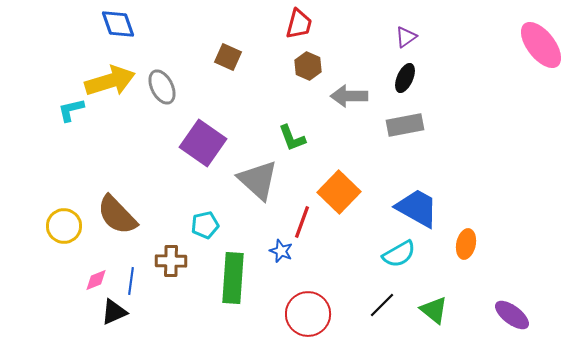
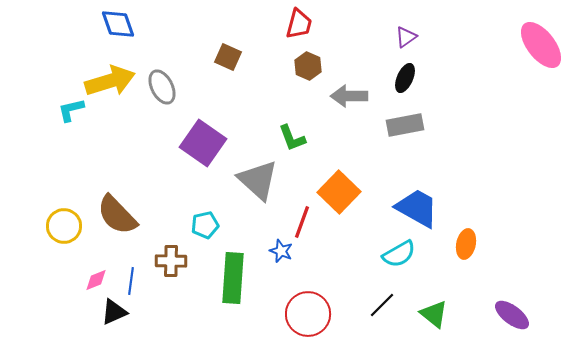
green triangle: moved 4 px down
